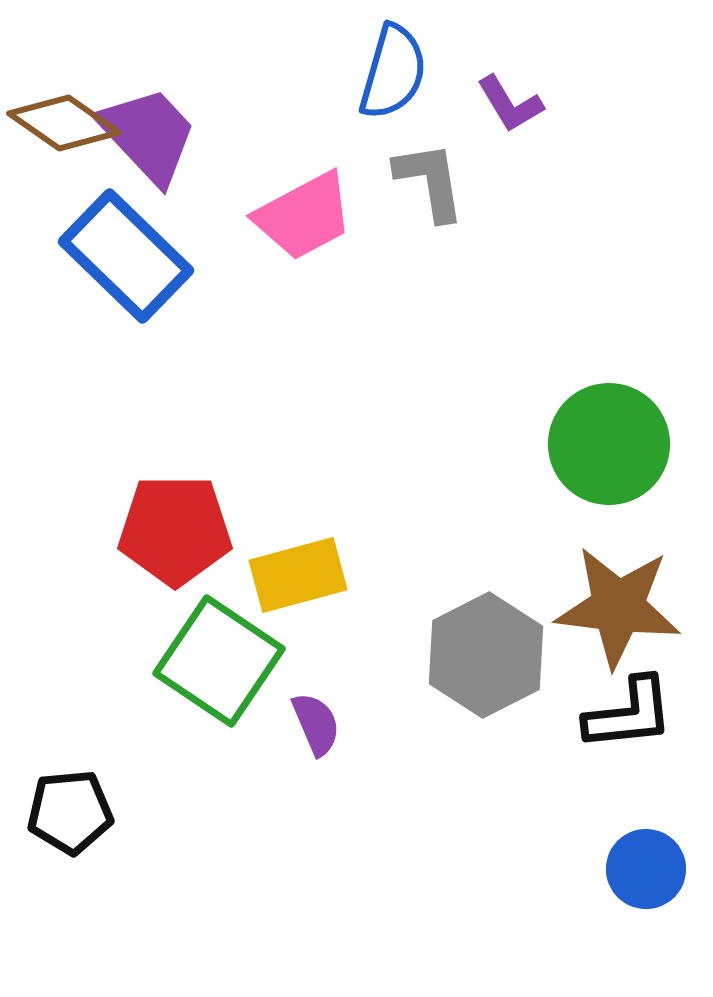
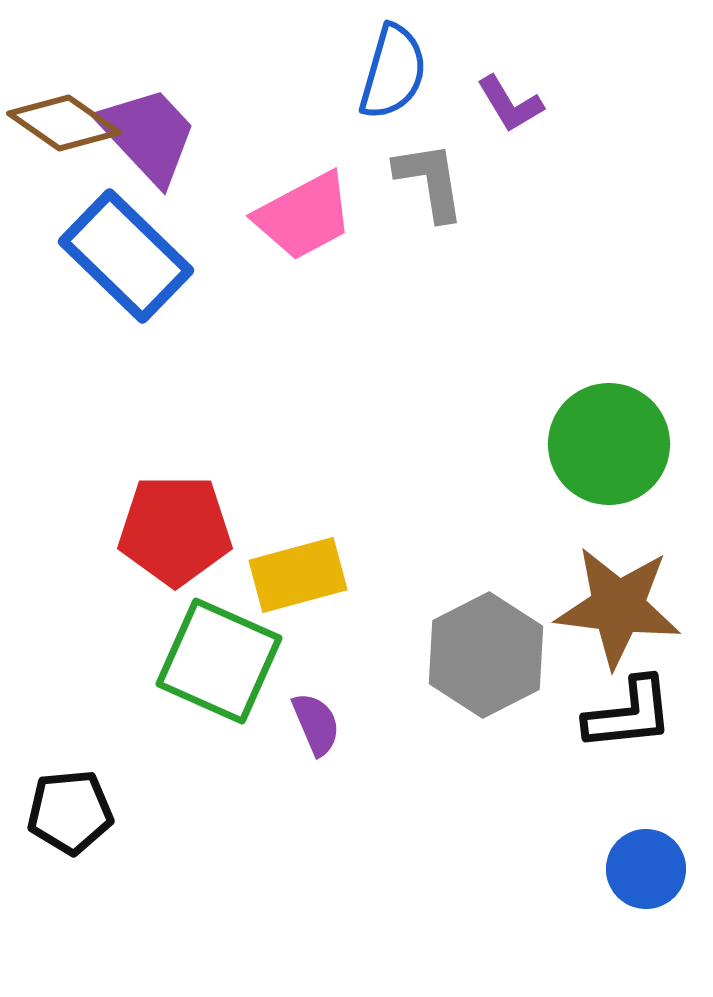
green square: rotated 10 degrees counterclockwise
